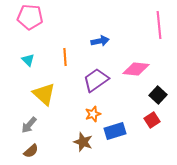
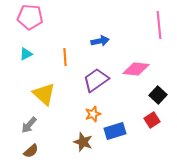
cyan triangle: moved 2 px left, 6 px up; rotated 48 degrees clockwise
